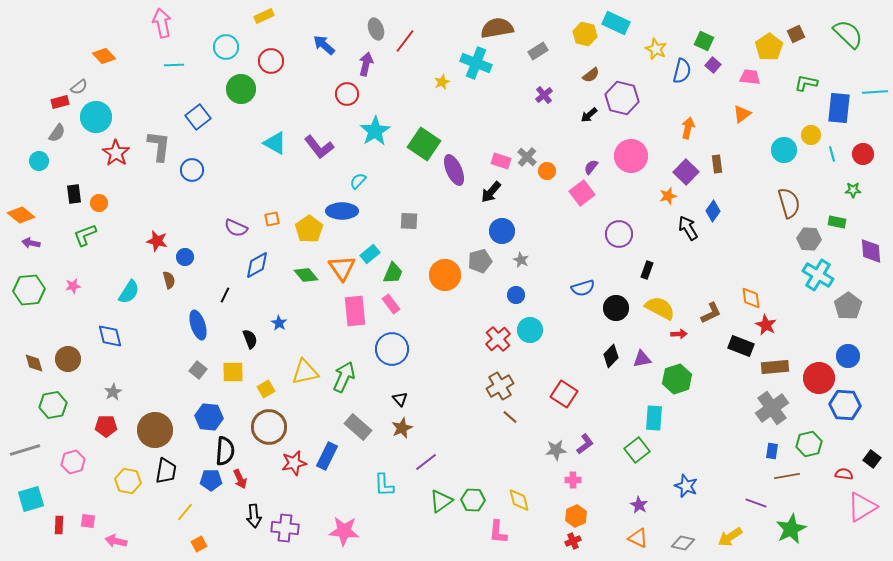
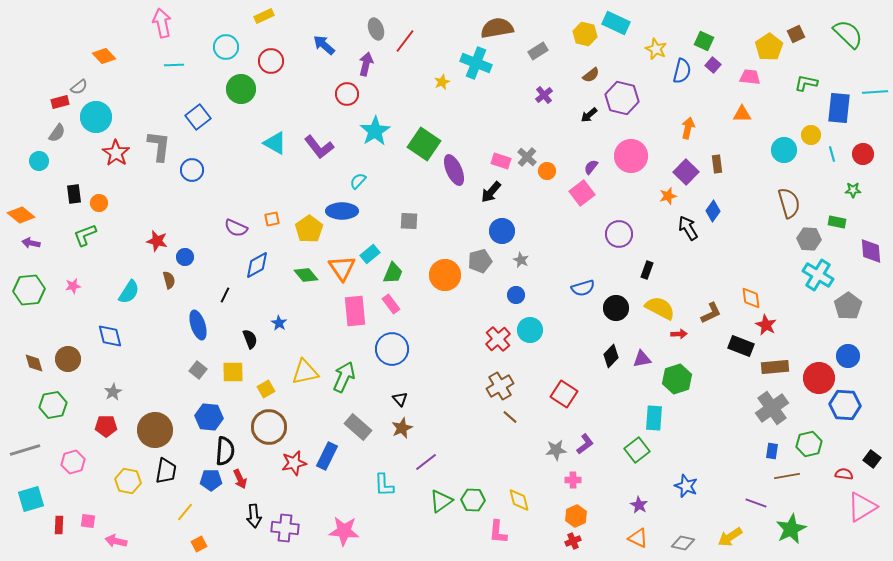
orange triangle at (742, 114): rotated 36 degrees clockwise
